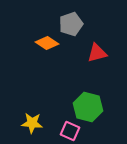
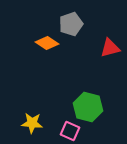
red triangle: moved 13 px right, 5 px up
